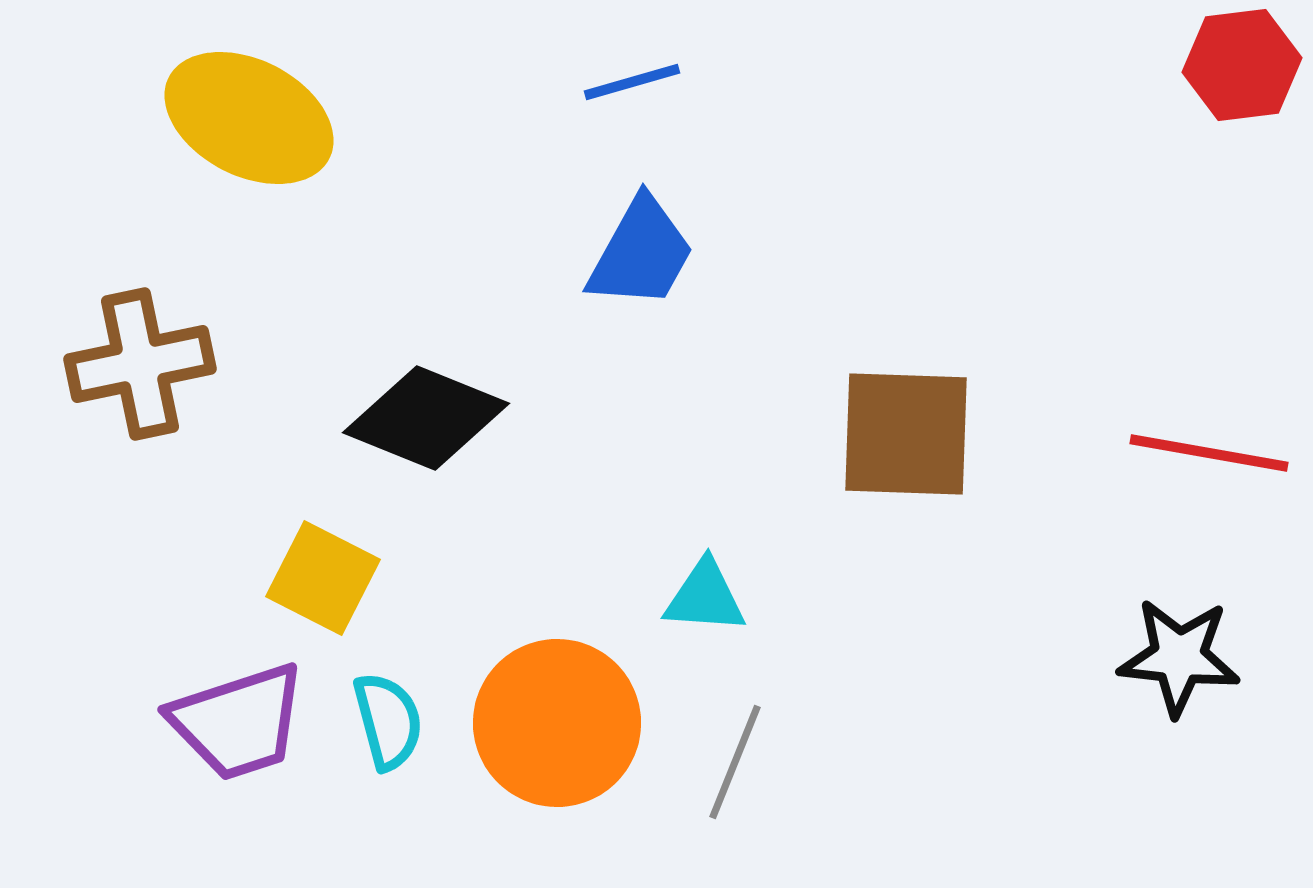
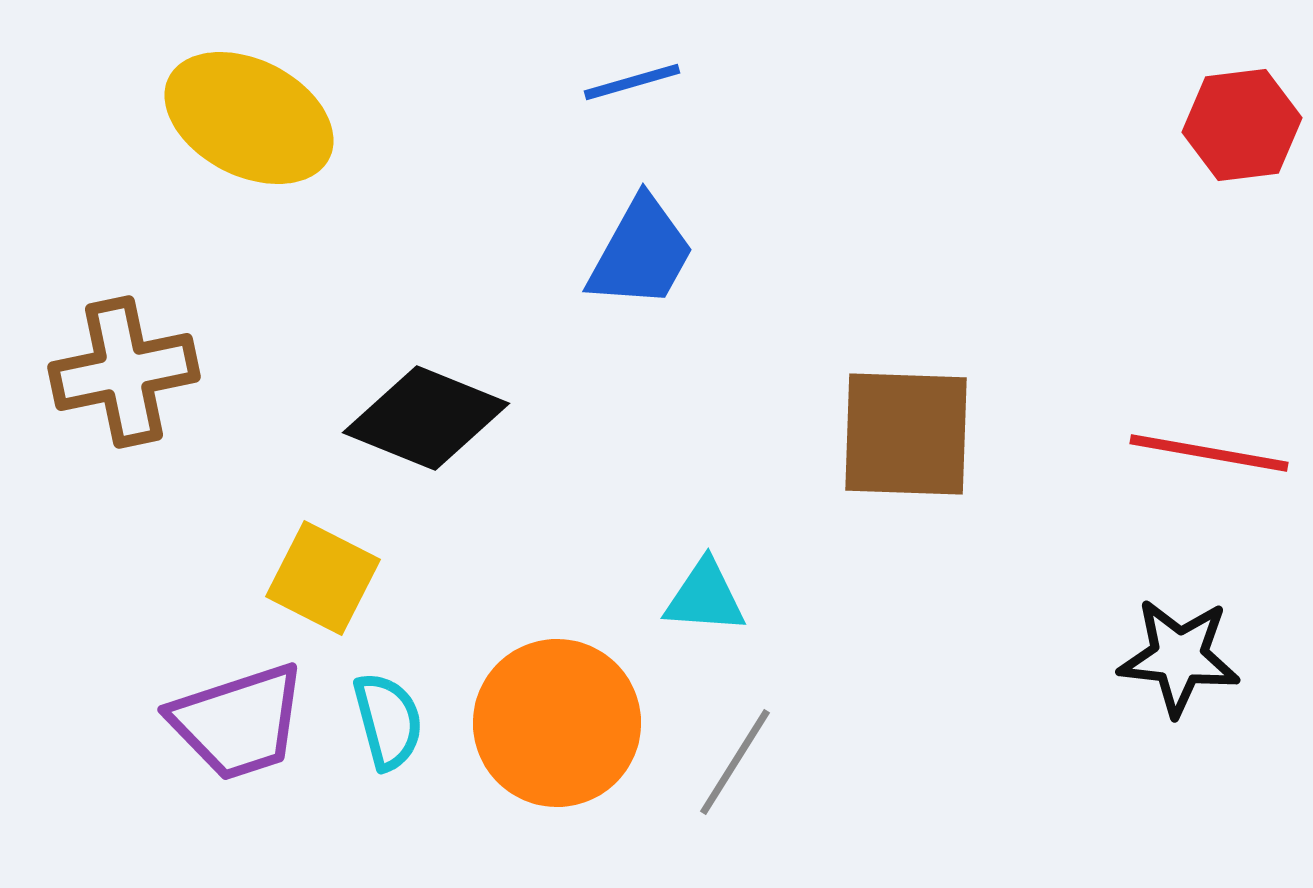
red hexagon: moved 60 px down
brown cross: moved 16 px left, 8 px down
gray line: rotated 10 degrees clockwise
